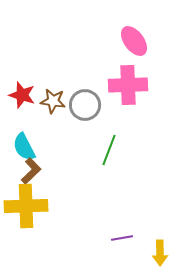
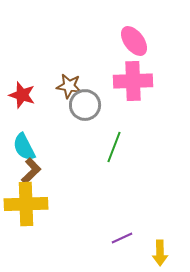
pink cross: moved 5 px right, 4 px up
brown star: moved 16 px right, 15 px up
green line: moved 5 px right, 3 px up
yellow cross: moved 2 px up
purple line: rotated 15 degrees counterclockwise
